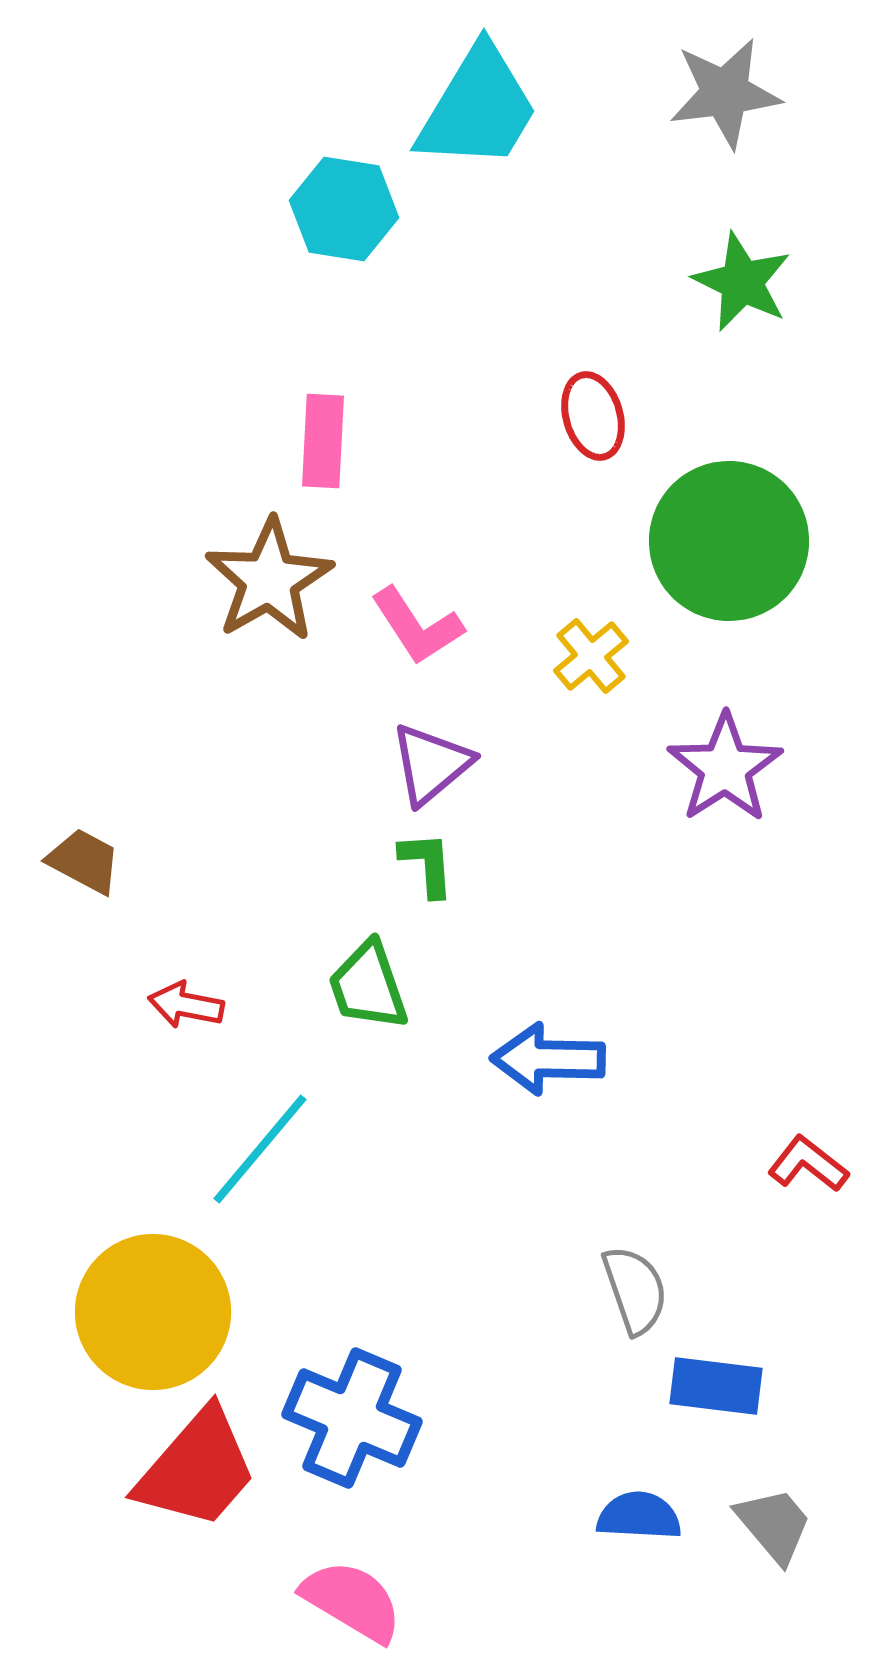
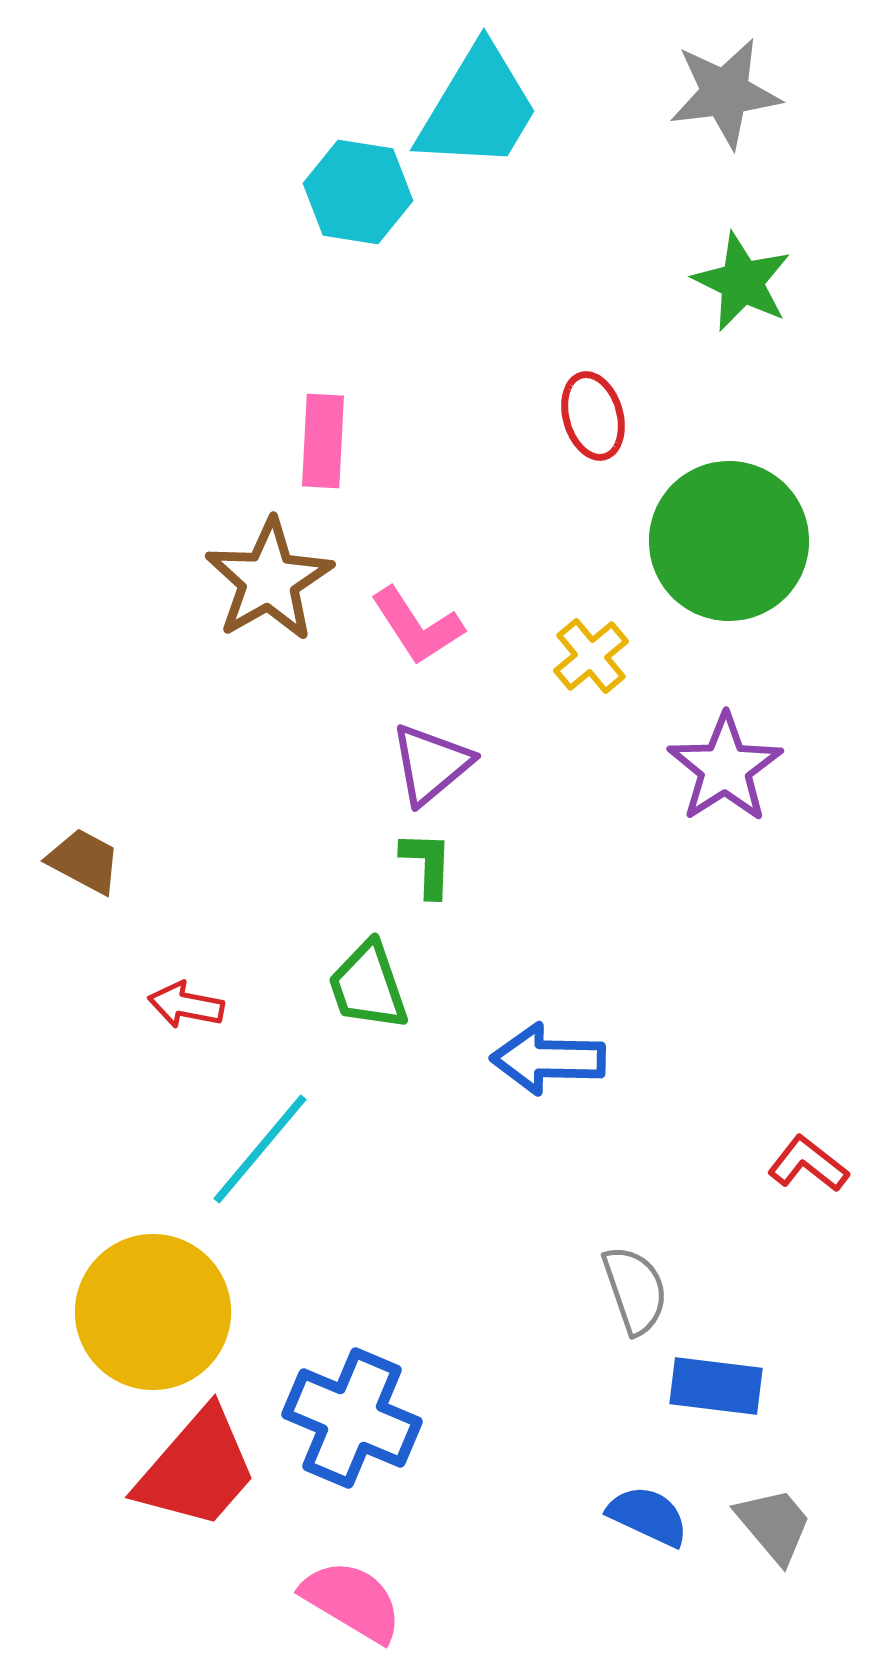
cyan hexagon: moved 14 px right, 17 px up
green L-shape: rotated 6 degrees clockwise
blue semicircle: moved 9 px right; rotated 22 degrees clockwise
